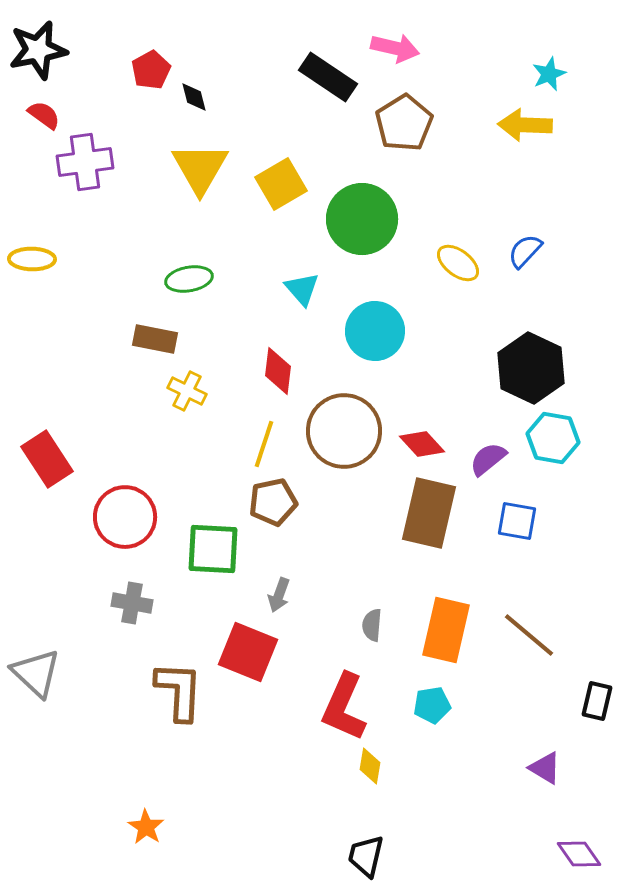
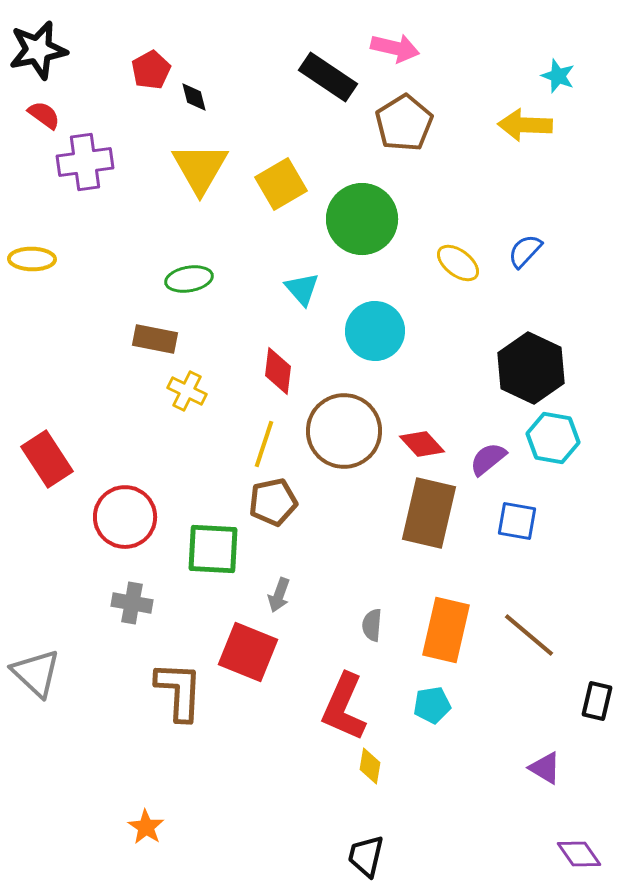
cyan star at (549, 74): moved 9 px right, 2 px down; rotated 28 degrees counterclockwise
